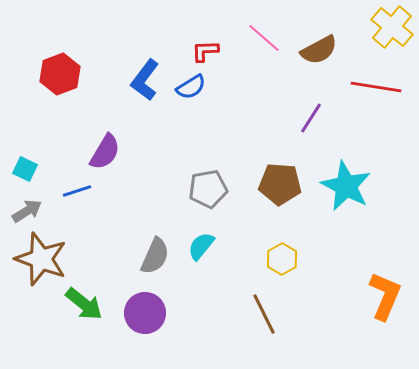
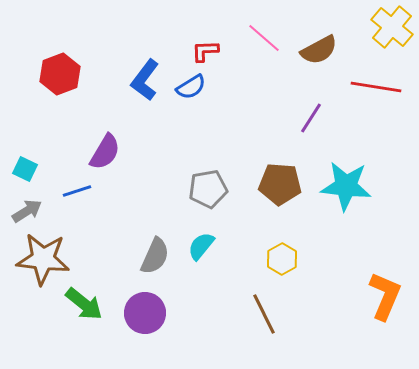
cyan star: rotated 21 degrees counterclockwise
brown star: moved 2 px right; rotated 14 degrees counterclockwise
